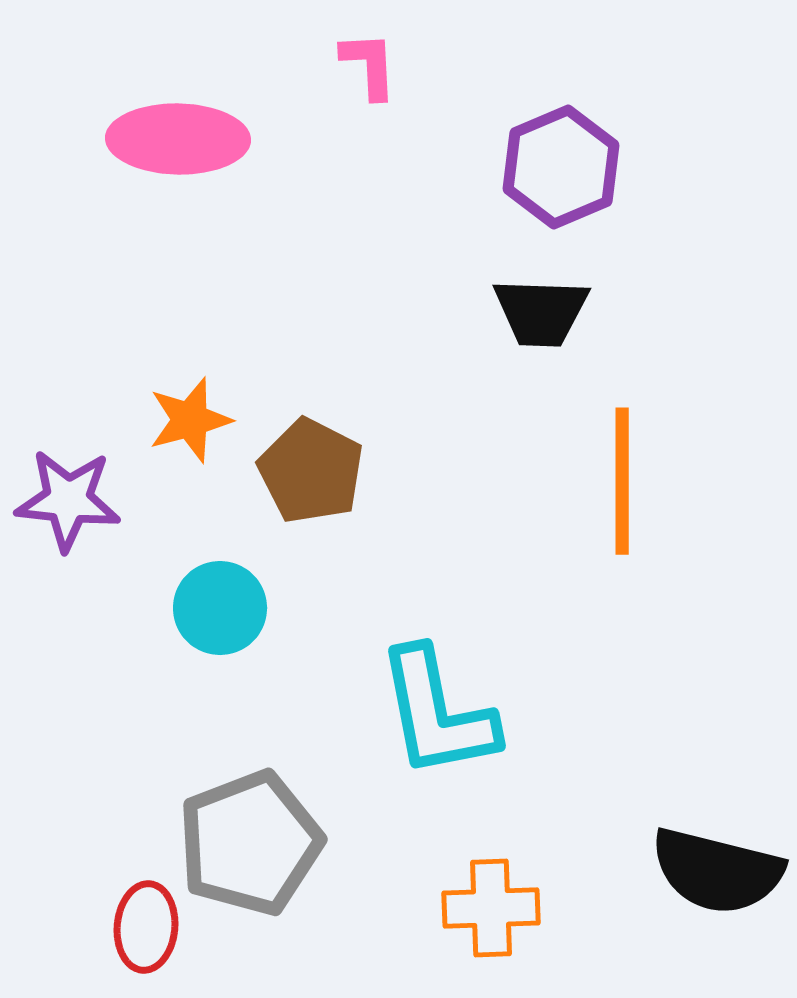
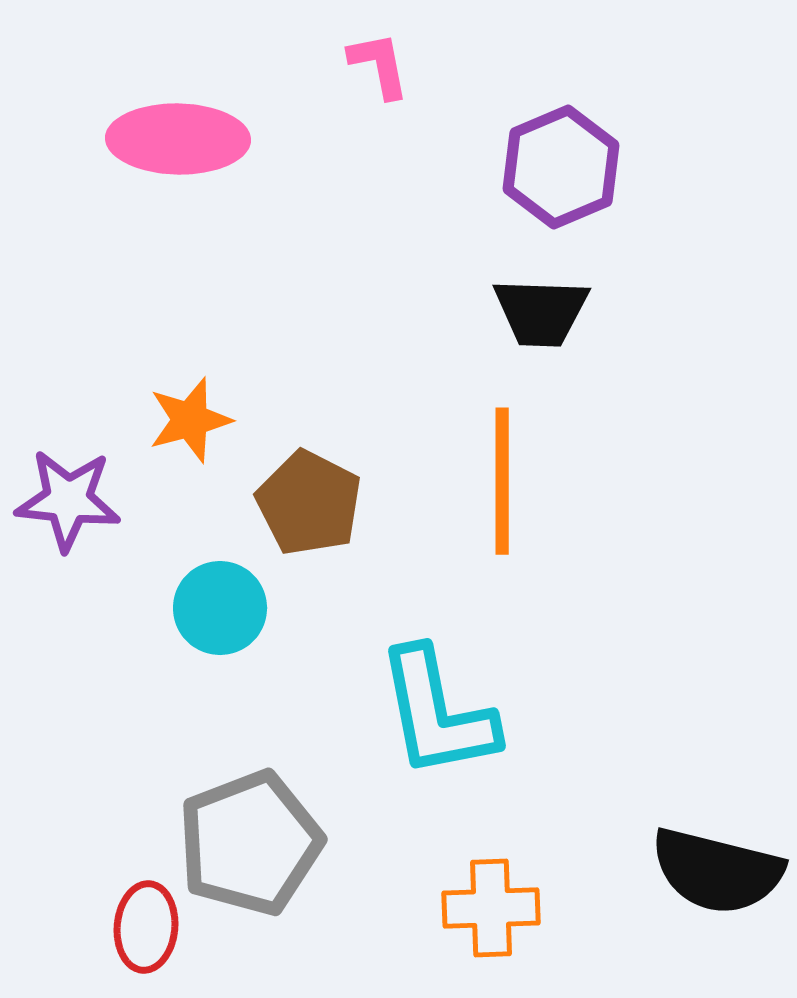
pink L-shape: moved 10 px right; rotated 8 degrees counterclockwise
brown pentagon: moved 2 px left, 32 px down
orange line: moved 120 px left
